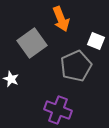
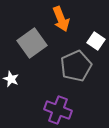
white square: rotated 12 degrees clockwise
